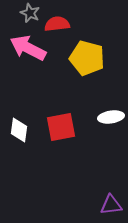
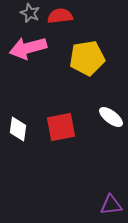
red semicircle: moved 3 px right, 8 px up
pink arrow: rotated 42 degrees counterclockwise
yellow pentagon: rotated 24 degrees counterclockwise
white ellipse: rotated 45 degrees clockwise
white diamond: moved 1 px left, 1 px up
